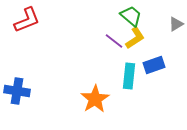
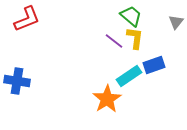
red L-shape: moved 1 px up
gray triangle: moved 2 px up; rotated 21 degrees counterclockwise
yellow L-shape: rotated 50 degrees counterclockwise
cyan rectangle: rotated 50 degrees clockwise
blue cross: moved 10 px up
orange star: moved 12 px right
